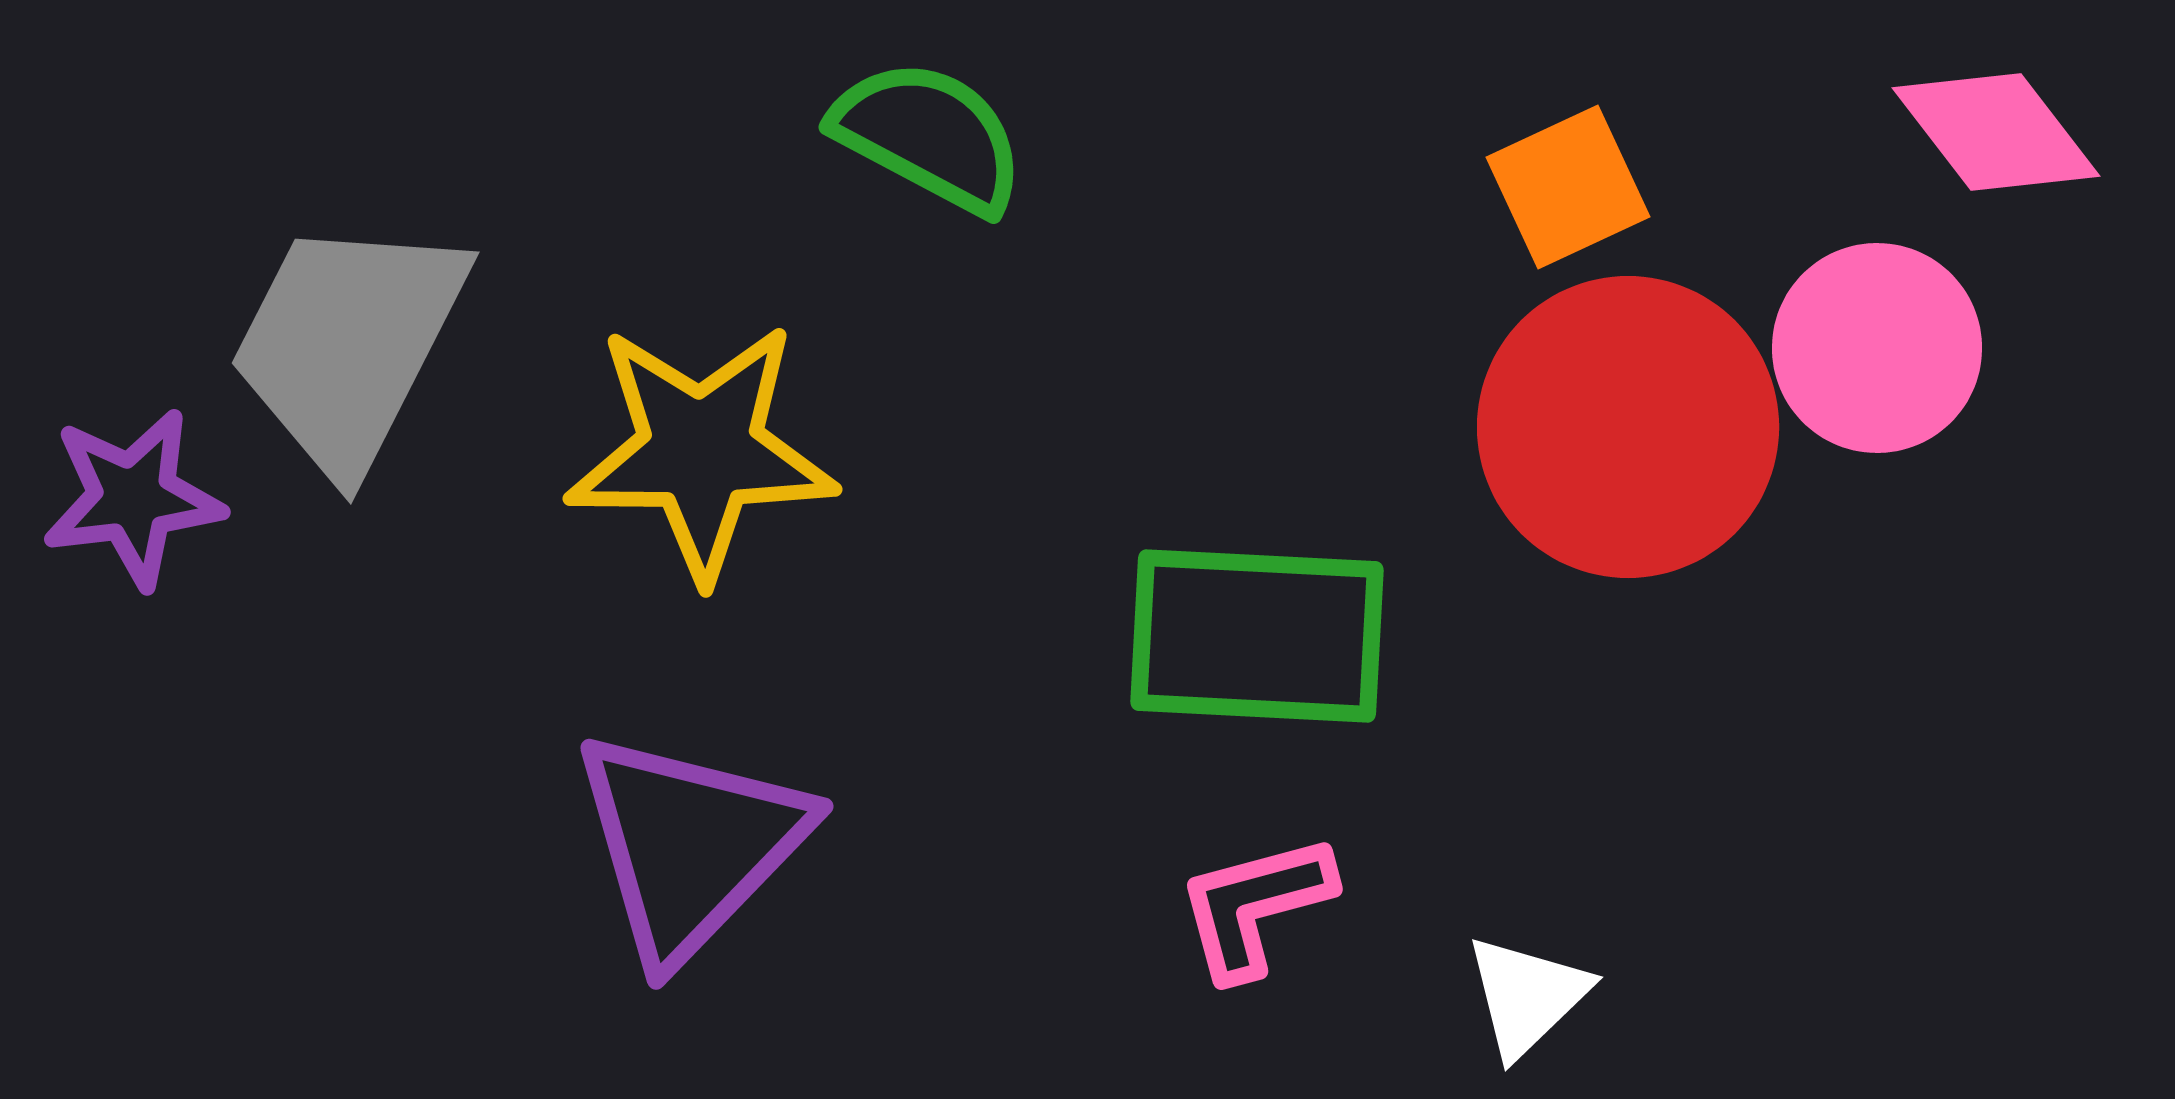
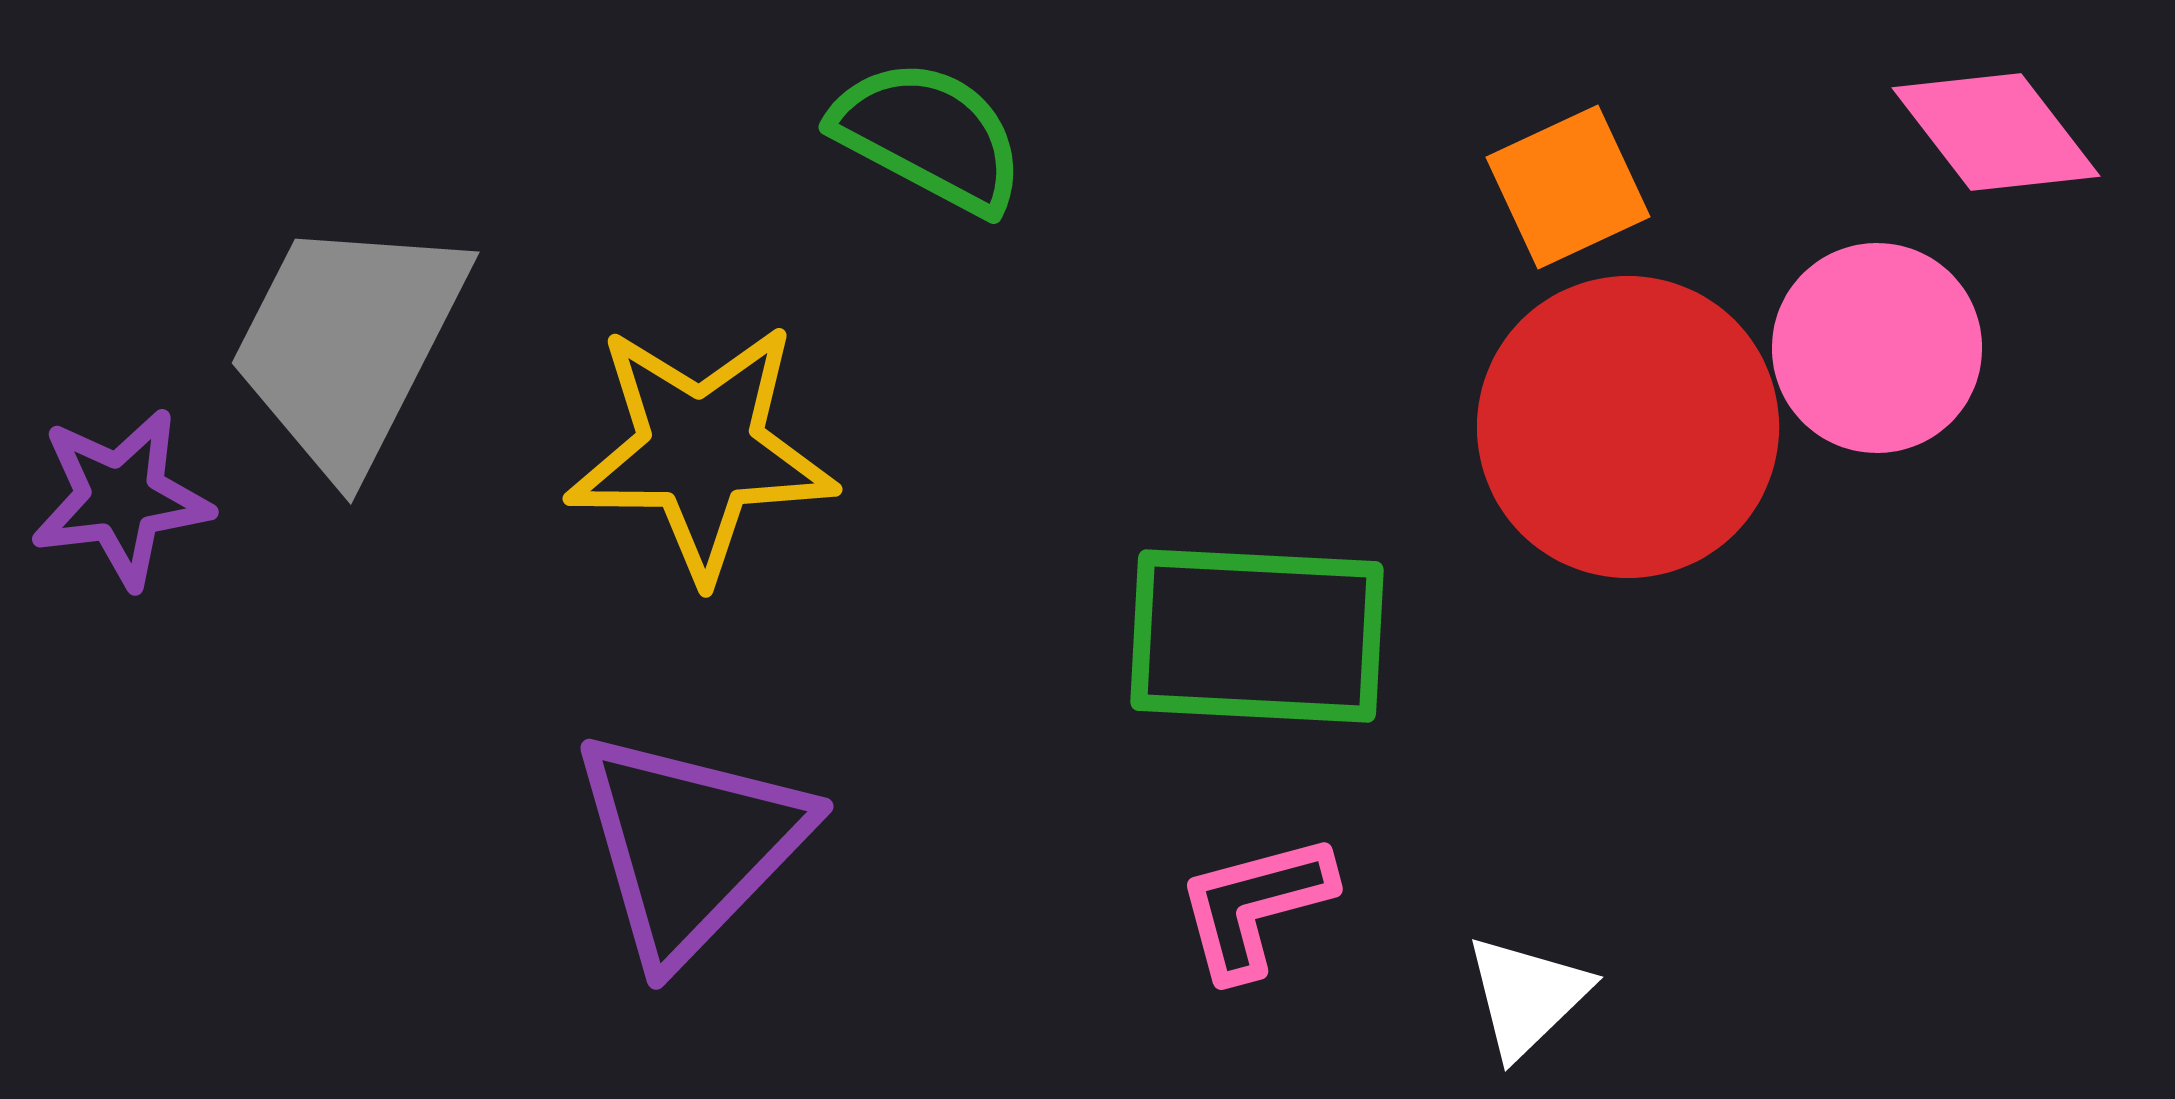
purple star: moved 12 px left
